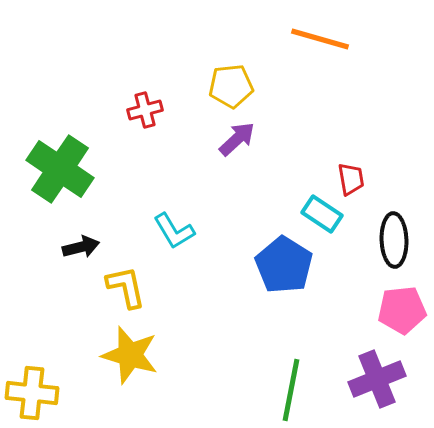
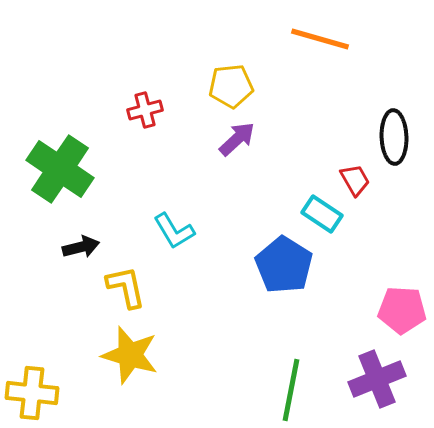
red trapezoid: moved 4 px right, 1 px down; rotated 20 degrees counterclockwise
black ellipse: moved 103 px up
pink pentagon: rotated 9 degrees clockwise
